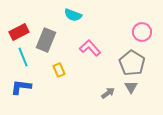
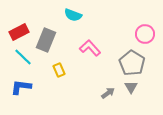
pink circle: moved 3 px right, 2 px down
cyan line: rotated 24 degrees counterclockwise
